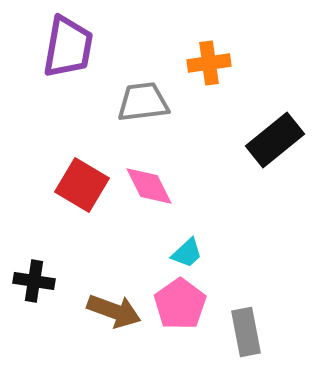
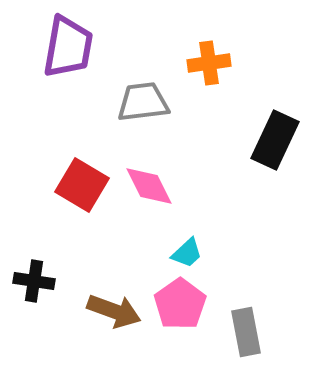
black rectangle: rotated 26 degrees counterclockwise
